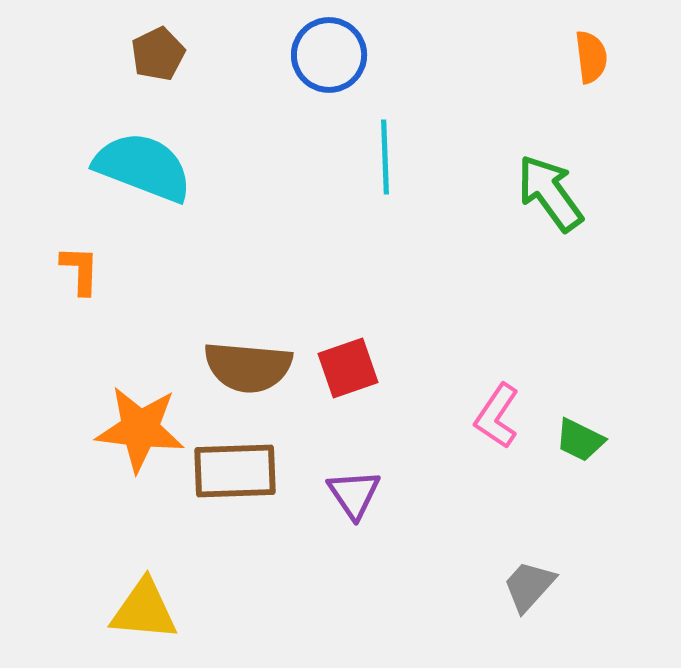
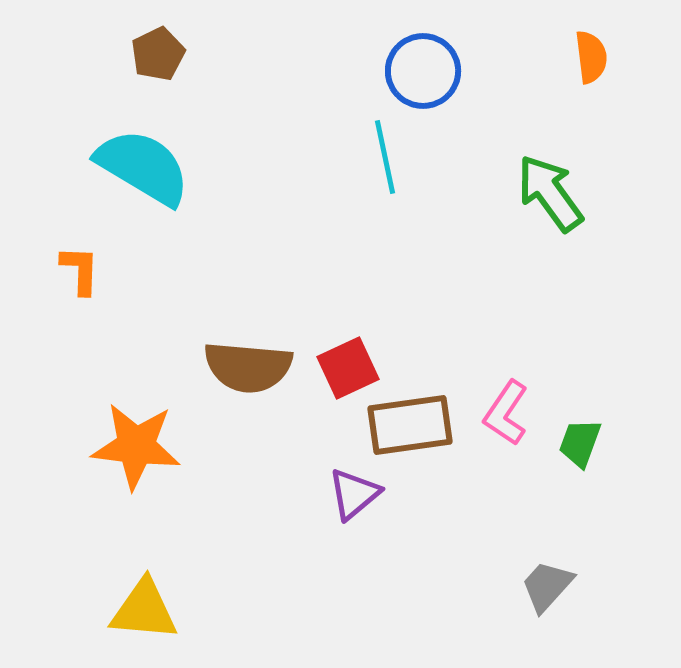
blue circle: moved 94 px right, 16 px down
cyan line: rotated 10 degrees counterclockwise
cyan semicircle: rotated 10 degrees clockwise
red square: rotated 6 degrees counterclockwise
pink L-shape: moved 9 px right, 3 px up
orange star: moved 4 px left, 17 px down
green trapezoid: moved 3 px down; rotated 84 degrees clockwise
brown rectangle: moved 175 px right, 46 px up; rotated 6 degrees counterclockwise
purple triangle: rotated 24 degrees clockwise
gray trapezoid: moved 18 px right
